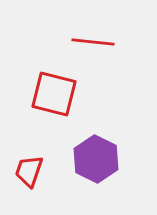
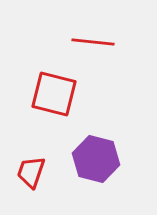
purple hexagon: rotated 12 degrees counterclockwise
red trapezoid: moved 2 px right, 1 px down
